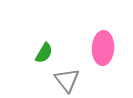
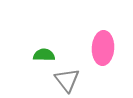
green semicircle: moved 2 px down; rotated 120 degrees counterclockwise
